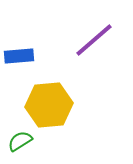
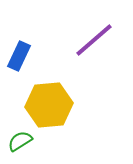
blue rectangle: rotated 60 degrees counterclockwise
